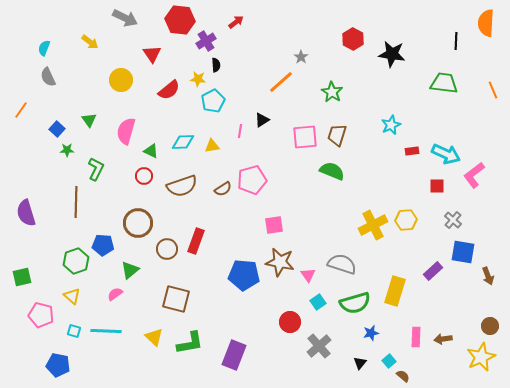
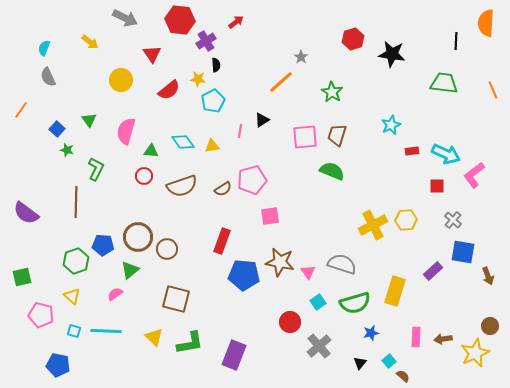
red hexagon at (353, 39): rotated 15 degrees clockwise
cyan diamond at (183, 142): rotated 55 degrees clockwise
green star at (67, 150): rotated 16 degrees clockwise
green triangle at (151, 151): rotated 21 degrees counterclockwise
purple semicircle at (26, 213): rotated 36 degrees counterclockwise
brown circle at (138, 223): moved 14 px down
pink square at (274, 225): moved 4 px left, 9 px up
red rectangle at (196, 241): moved 26 px right
pink triangle at (308, 275): moved 3 px up
yellow star at (481, 357): moved 6 px left, 4 px up
